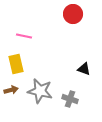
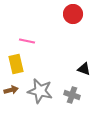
pink line: moved 3 px right, 5 px down
gray cross: moved 2 px right, 4 px up
